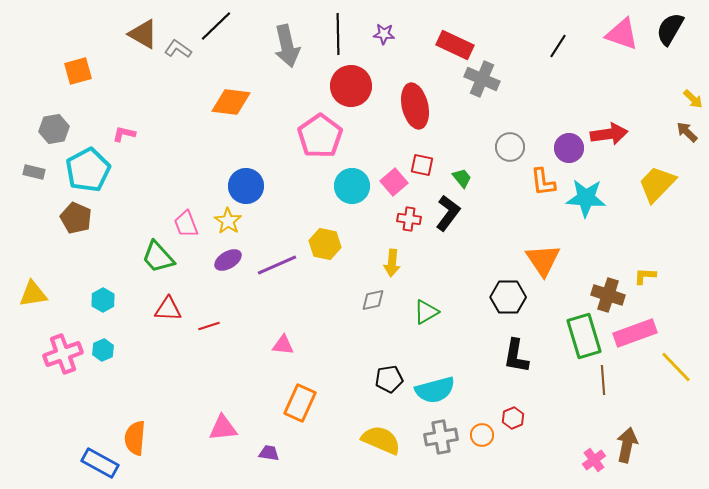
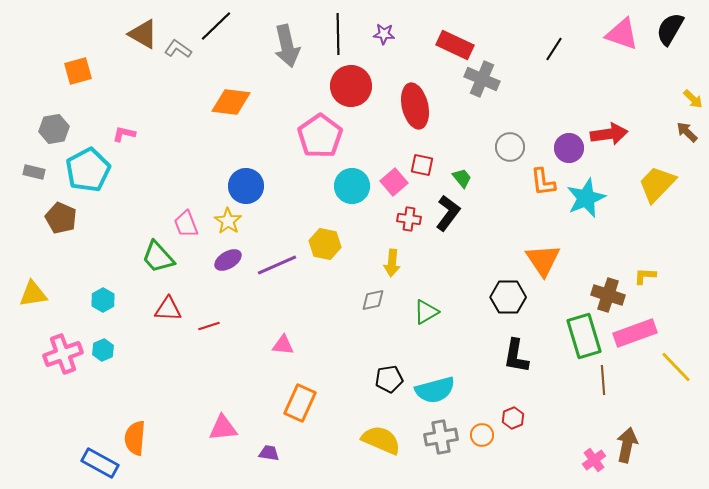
black line at (558, 46): moved 4 px left, 3 px down
cyan star at (586, 198): rotated 27 degrees counterclockwise
brown pentagon at (76, 218): moved 15 px left
